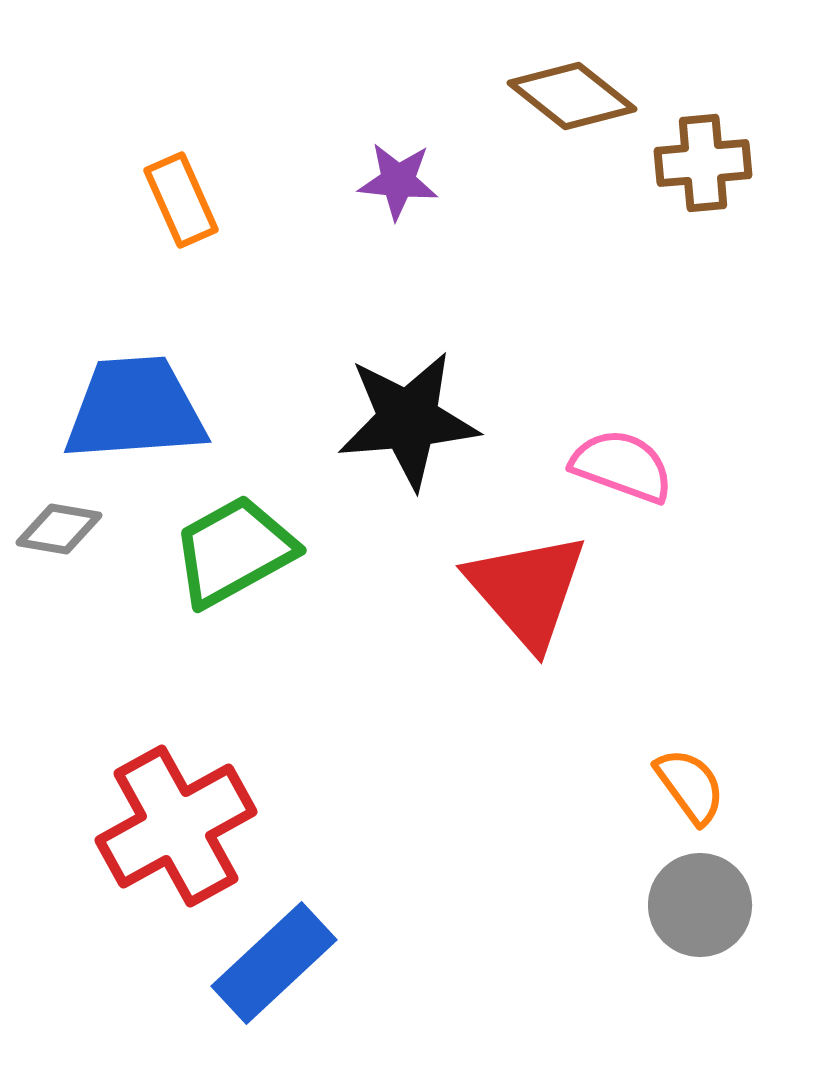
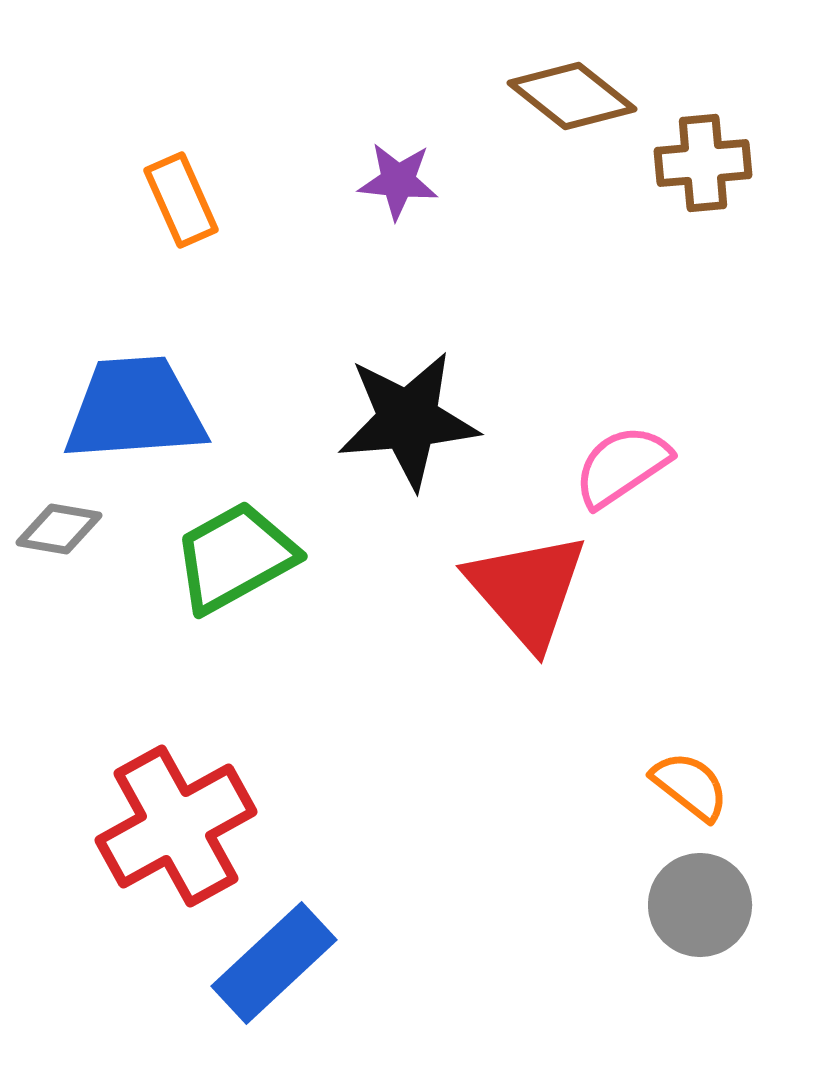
pink semicircle: rotated 54 degrees counterclockwise
green trapezoid: moved 1 px right, 6 px down
orange semicircle: rotated 16 degrees counterclockwise
